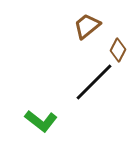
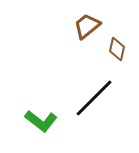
brown diamond: moved 1 px left, 1 px up; rotated 15 degrees counterclockwise
black line: moved 16 px down
